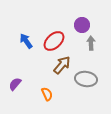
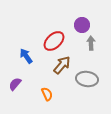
blue arrow: moved 15 px down
gray ellipse: moved 1 px right
